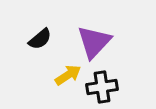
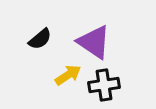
purple triangle: rotated 39 degrees counterclockwise
black cross: moved 2 px right, 2 px up
